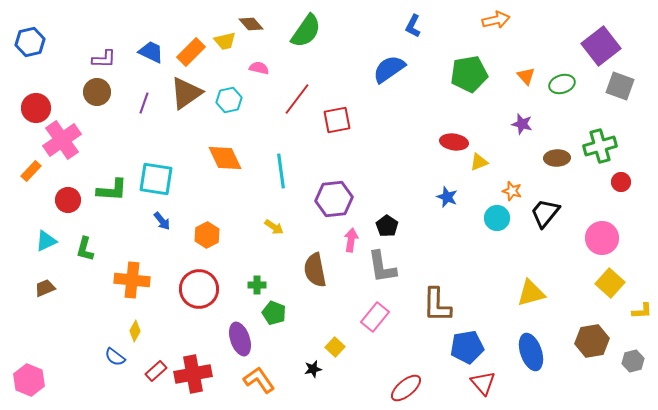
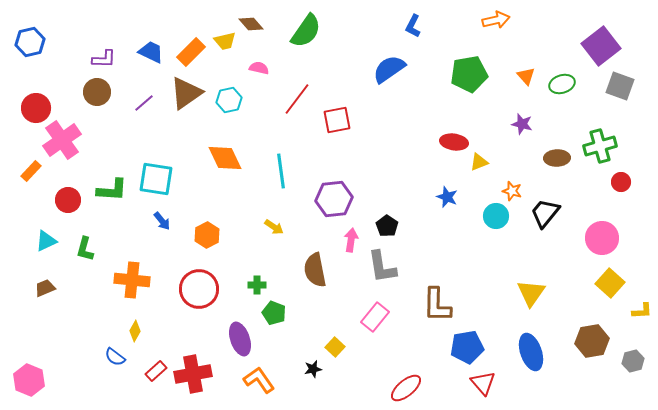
purple line at (144, 103): rotated 30 degrees clockwise
cyan circle at (497, 218): moved 1 px left, 2 px up
yellow triangle at (531, 293): rotated 40 degrees counterclockwise
